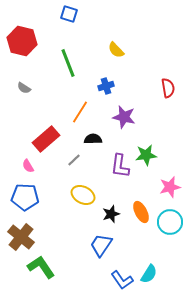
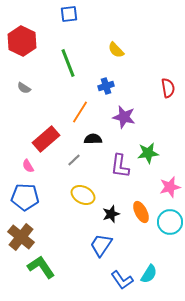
blue square: rotated 24 degrees counterclockwise
red hexagon: rotated 12 degrees clockwise
green star: moved 2 px right, 2 px up
